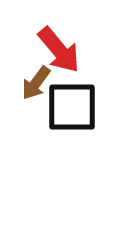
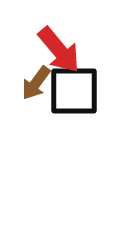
black square: moved 2 px right, 16 px up
